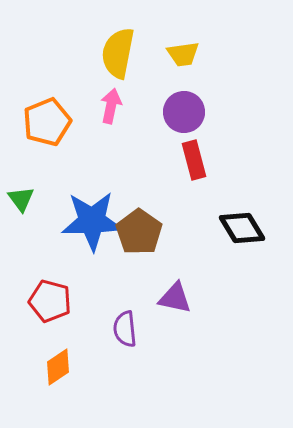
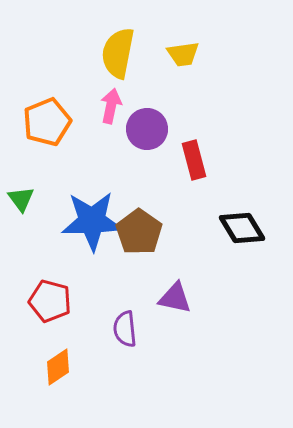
purple circle: moved 37 px left, 17 px down
